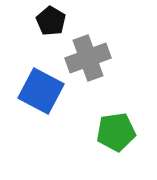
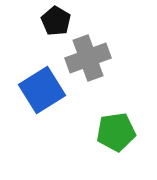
black pentagon: moved 5 px right
blue square: moved 1 px right, 1 px up; rotated 30 degrees clockwise
